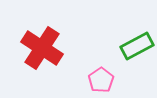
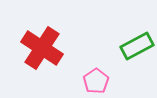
pink pentagon: moved 5 px left, 1 px down
